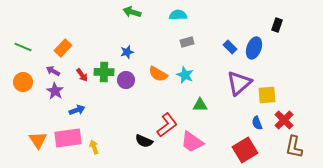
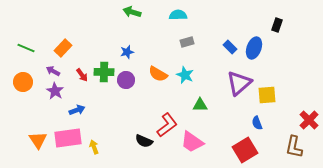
green line: moved 3 px right, 1 px down
red cross: moved 25 px right
